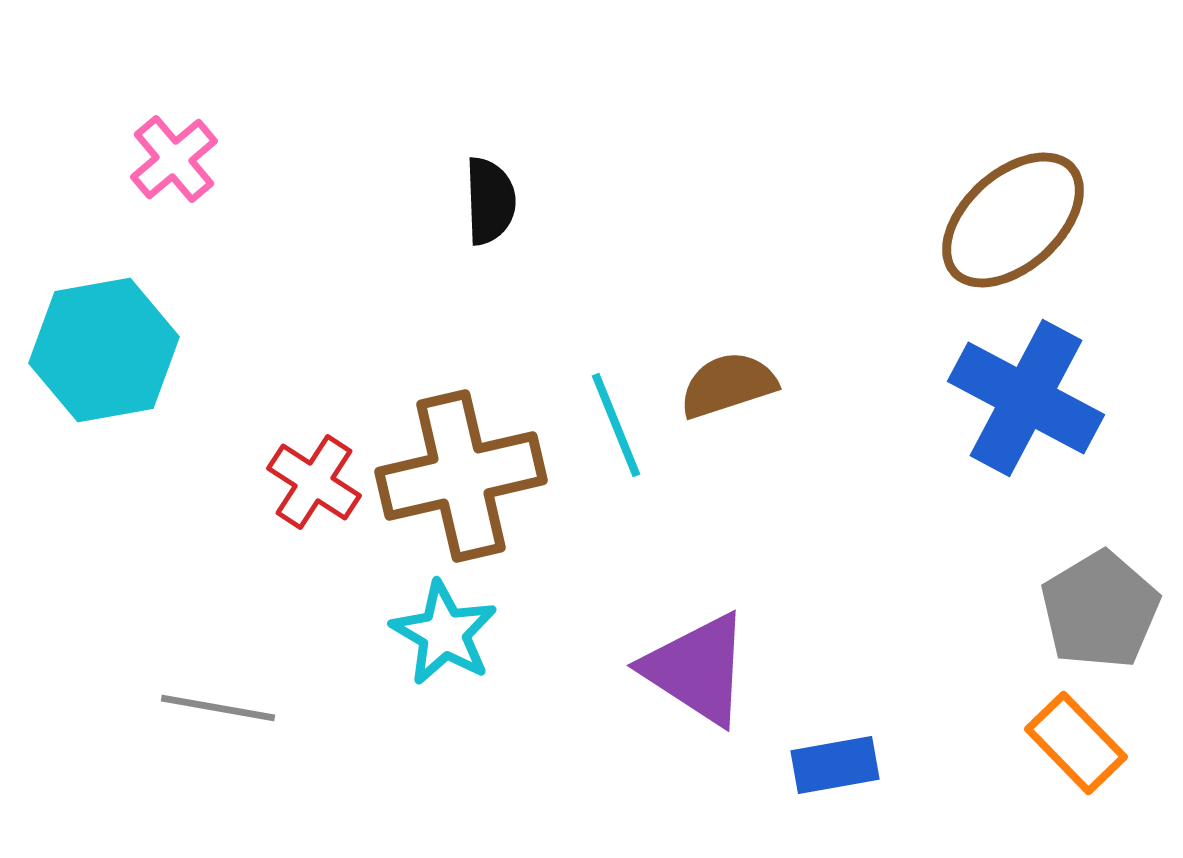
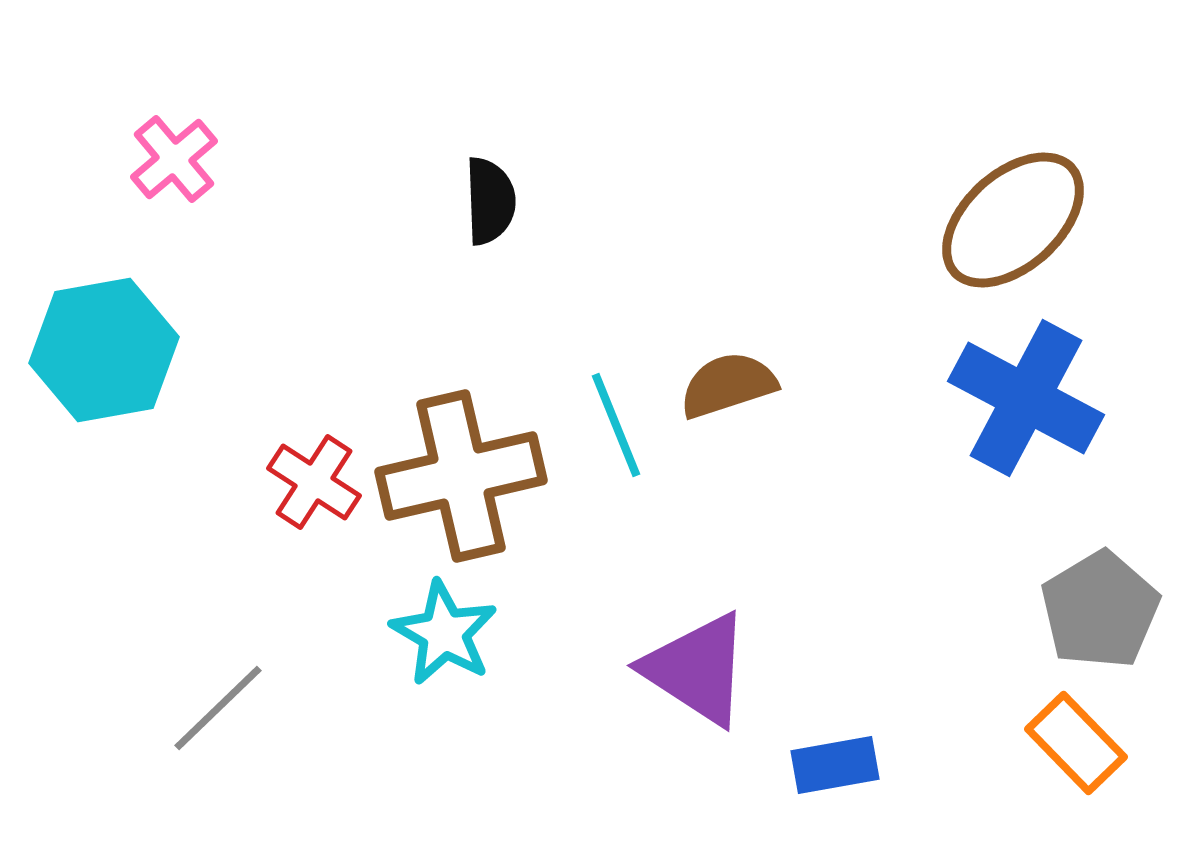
gray line: rotated 54 degrees counterclockwise
